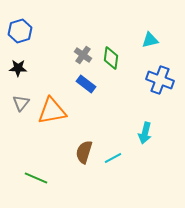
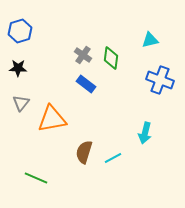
orange triangle: moved 8 px down
